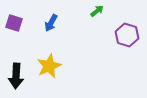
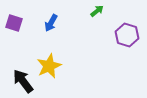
black arrow: moved 7 px right, 5 px down; rotated 140 degrees clockwise
